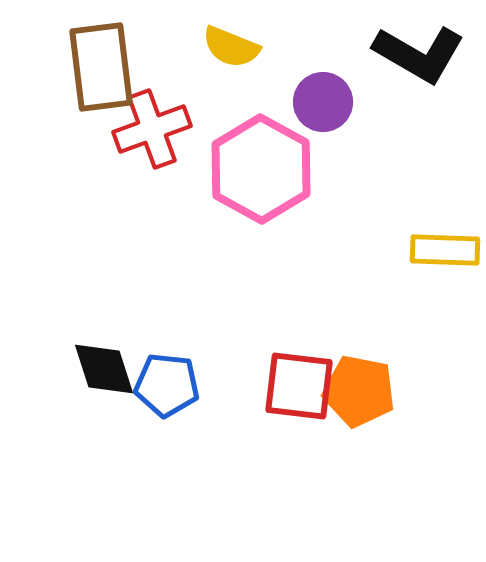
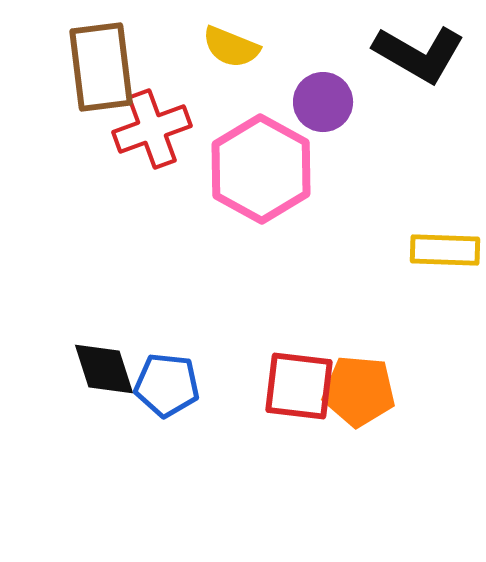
orange pentagon: rotated 6 degrees counterclockwise
